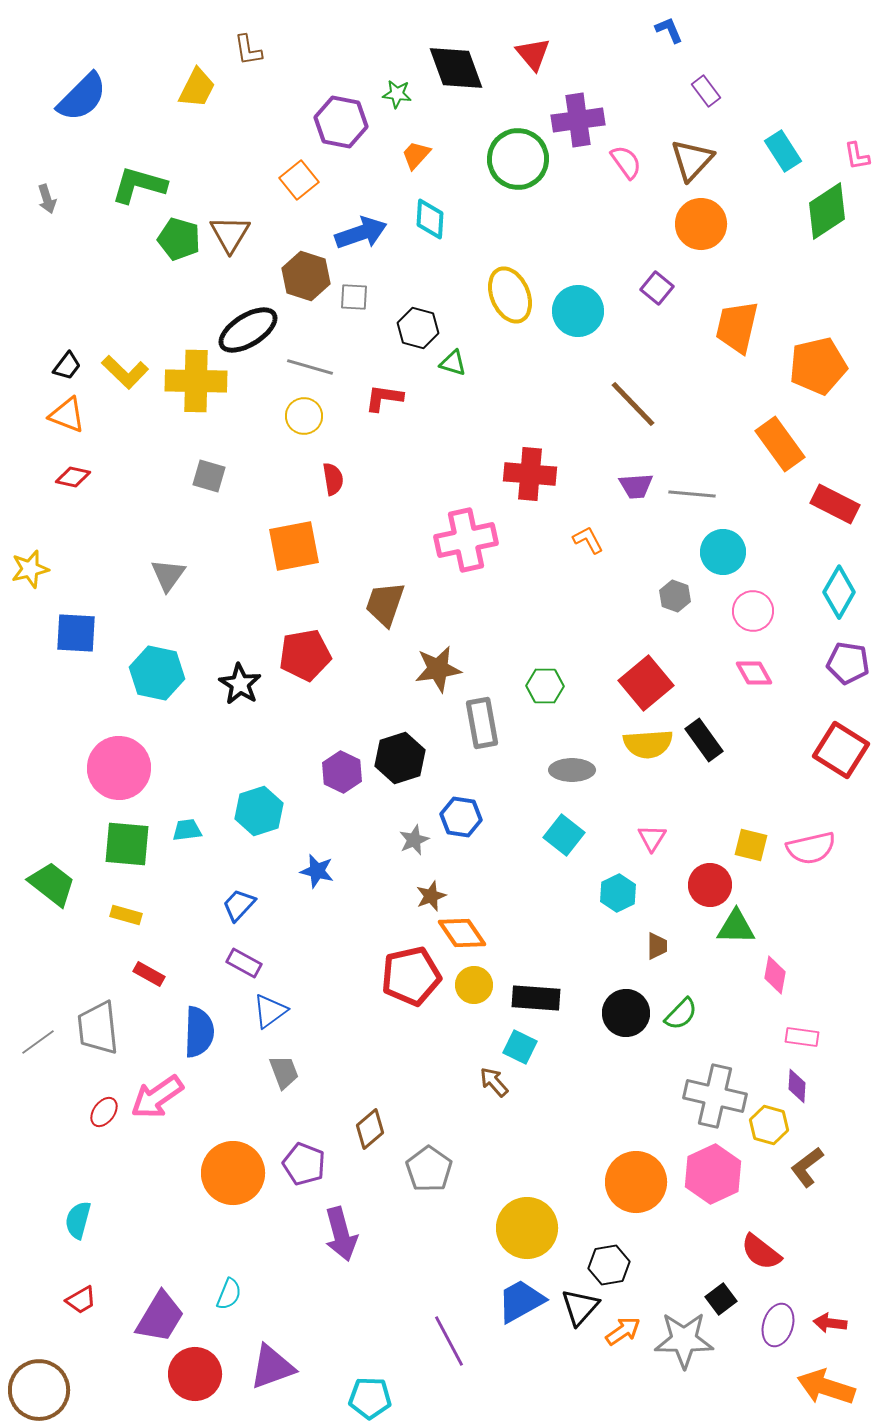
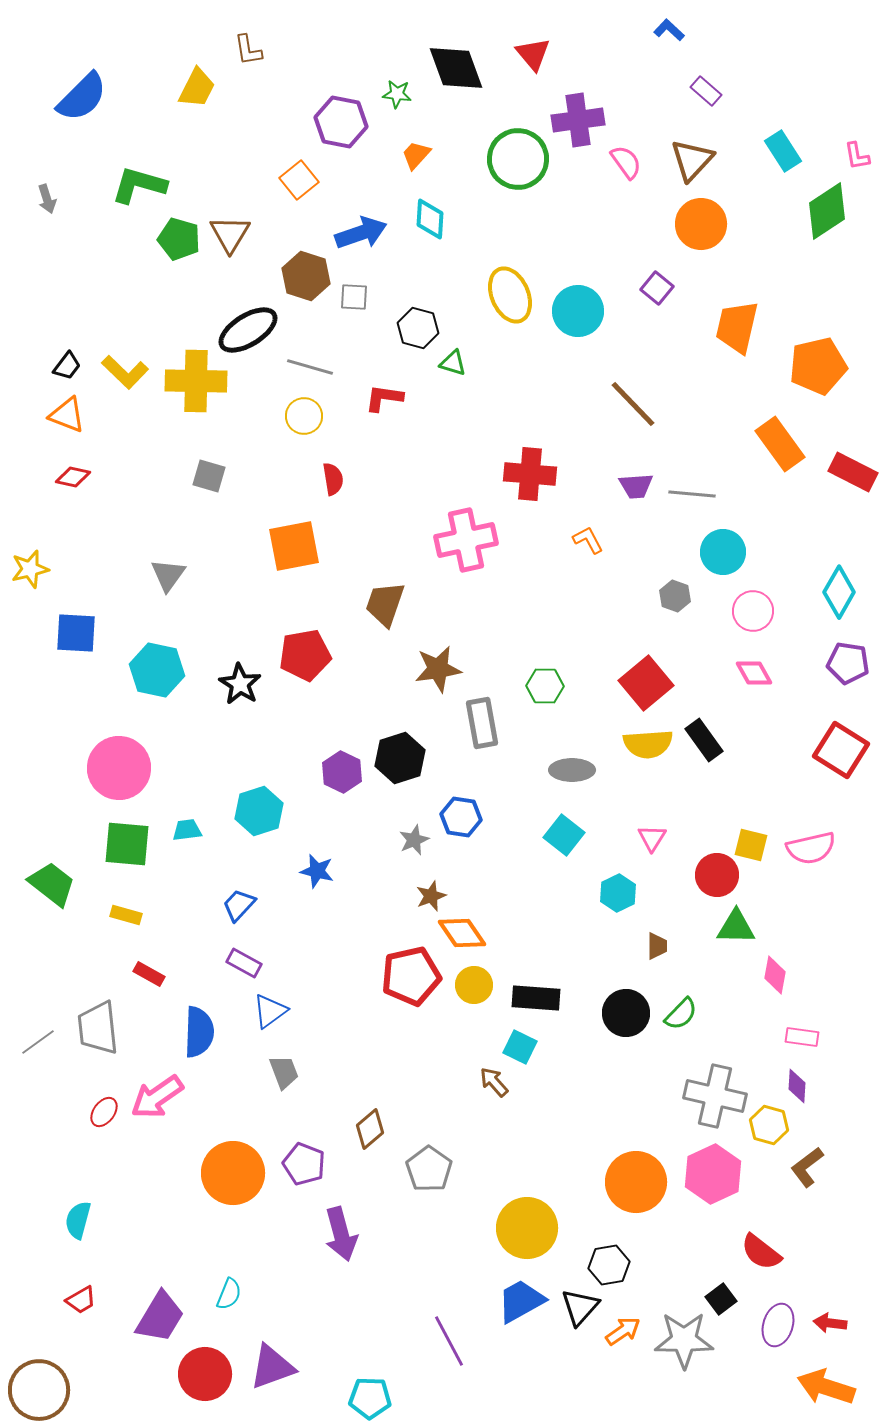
blue L-shape at (669, 30): rotated 24 degrees counterclockwise
purple rectangle at (706, 91): rotated 12 degrees counterclockwise
red rectangle at (835, 504): moved 18 px right, 32 px up
cyan hexagon at (157, 673): moved 3 px up
red circle at (710, 885): moved 7 px right, 10 px up
red circle at (195, 1374): moved 10 px right
